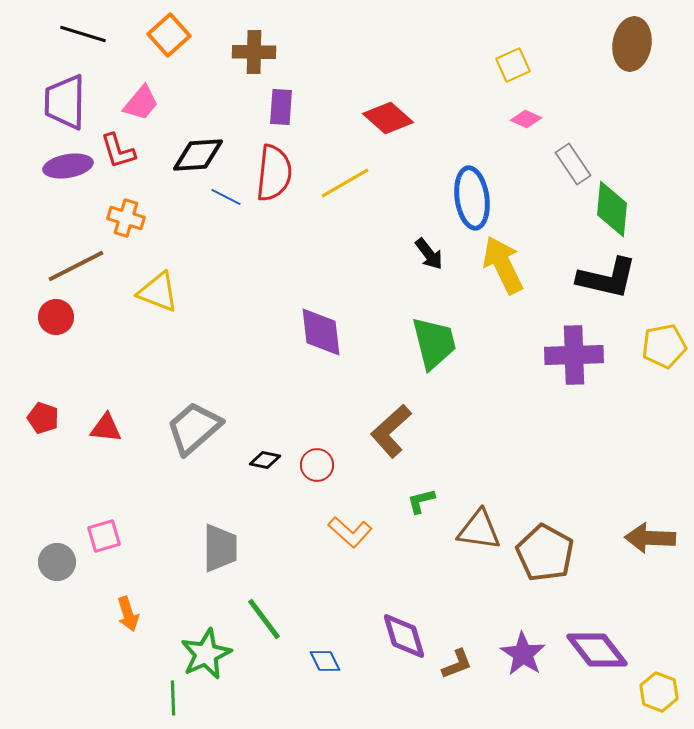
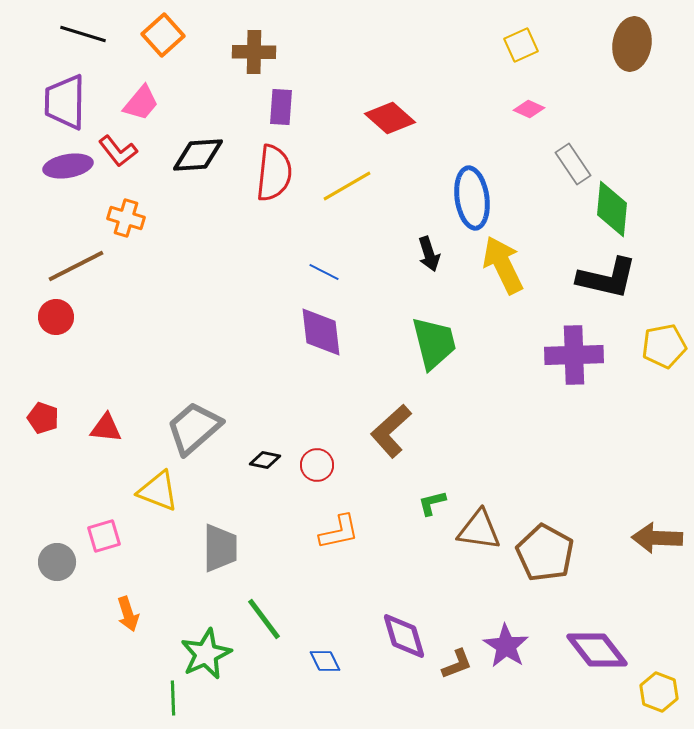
orange square at (169, 35): moved 6 px left
yellow square at (513, 65): moved 8 px right, 20 px up
red diamond at (388, 118): moved 2 px right
pink diamond at (526, 119): moved 3 px right, 10 px up
red L-shape at (118, 151): rotated 21 degrees counterclockwise
yellow line at (345, 183): moved 2 px right, 3 px down
blue line at (226, 197): moved 98 px right, 75 px down
black arrow at (429, 254): rotated 20 degrees clockwise
yellow triangle at (158, 292): moved 199 px down
green L-shape at (421, 501): moved 11 px right, 2 px down
orange L-shape at (350, 532): moved 11 px left; rotated 54 degrees counterclockwise
brown arrow at (650, 538): moved 7 px right
purple star at (523, 654): moved 17 px left, 8 px up
